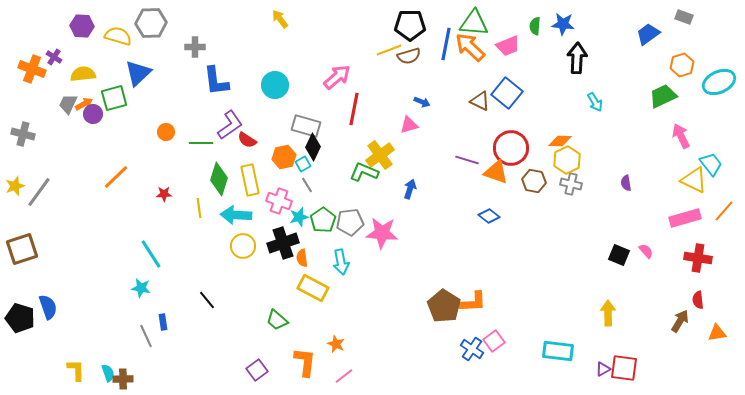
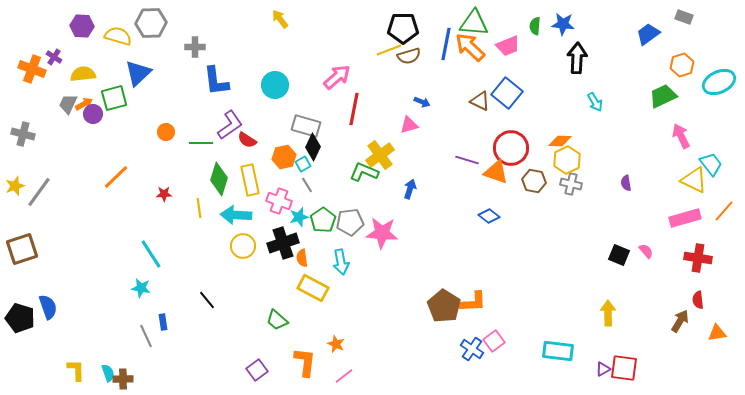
black pentagon at (410, 25): moved 7 px left, 3 px down
